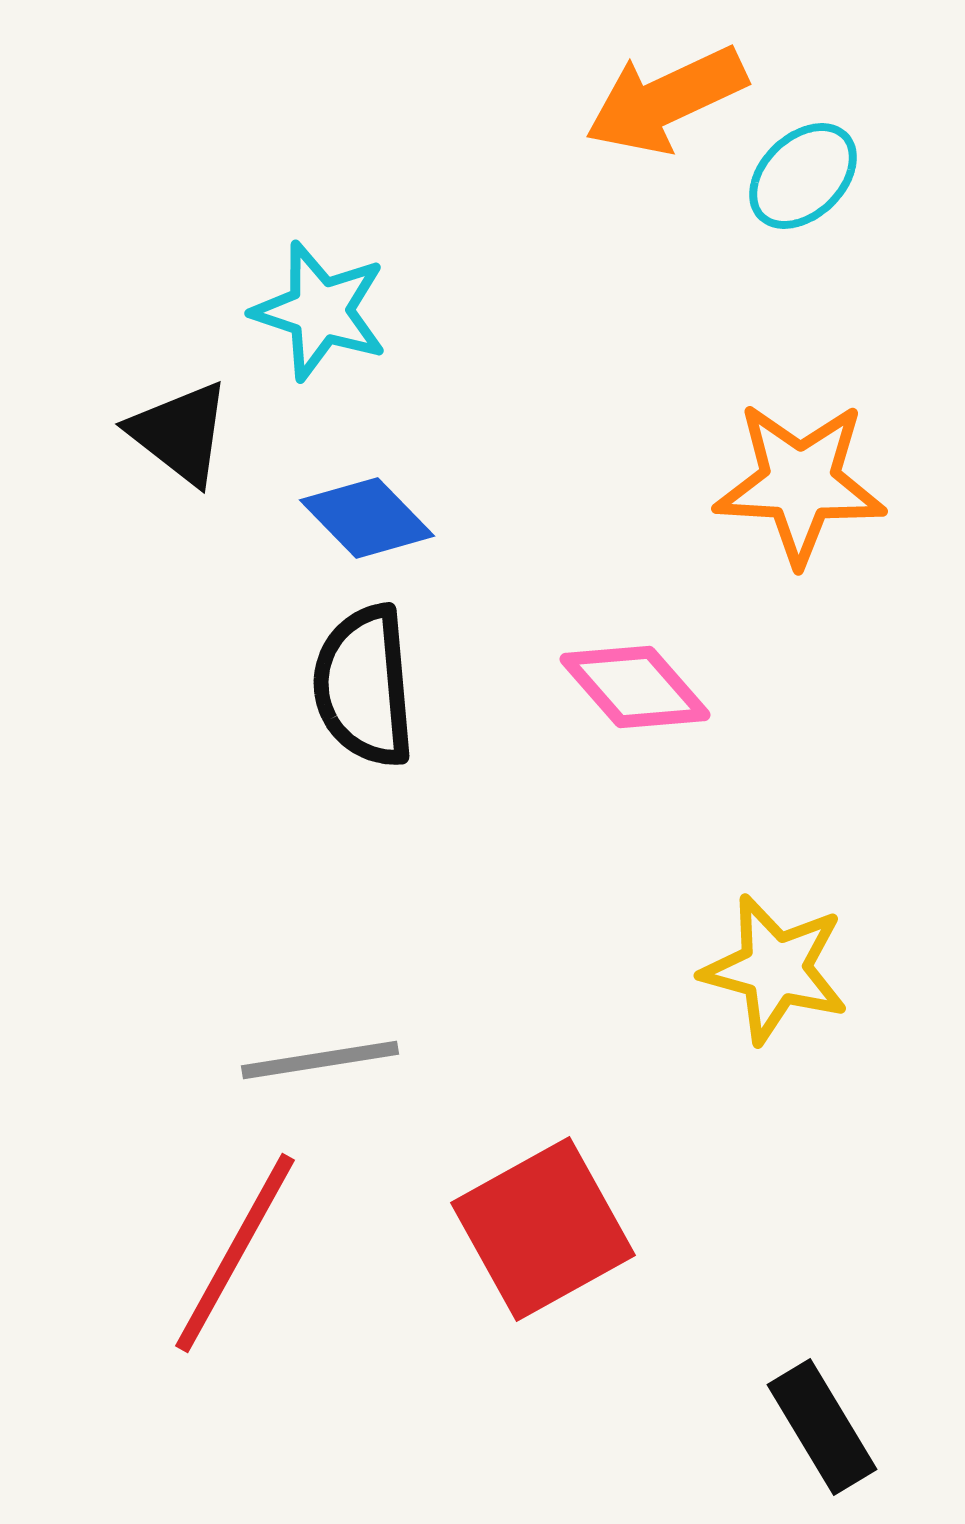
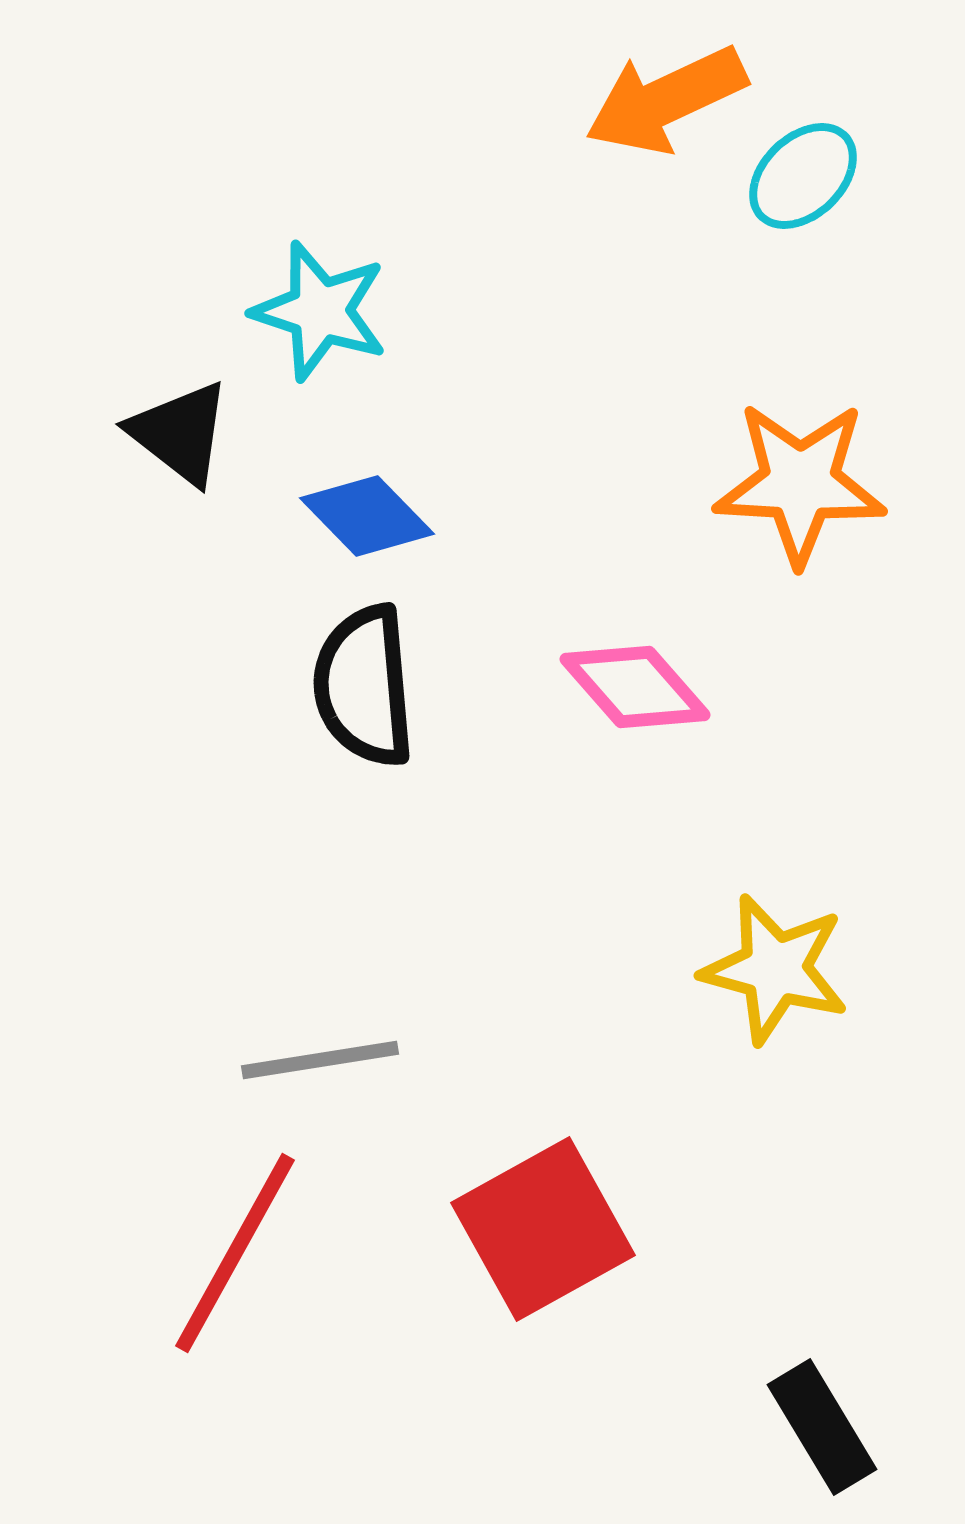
blue diamond: moved 2 px up
